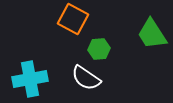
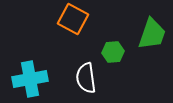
green trapezoid: rotated 128 degrees counterclockwise
green hexagon: moved 14 px right, 3 px down
white semicircle: rotated 48 degrees clockwise
